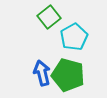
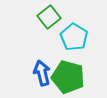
cyan pentagon: rotated 12 degrees counterclockwise
green pentagon: moved 2 px down
